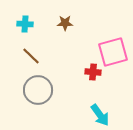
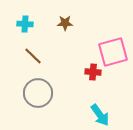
brown line: moved 2 px right
gray circle: moved 3 px down
